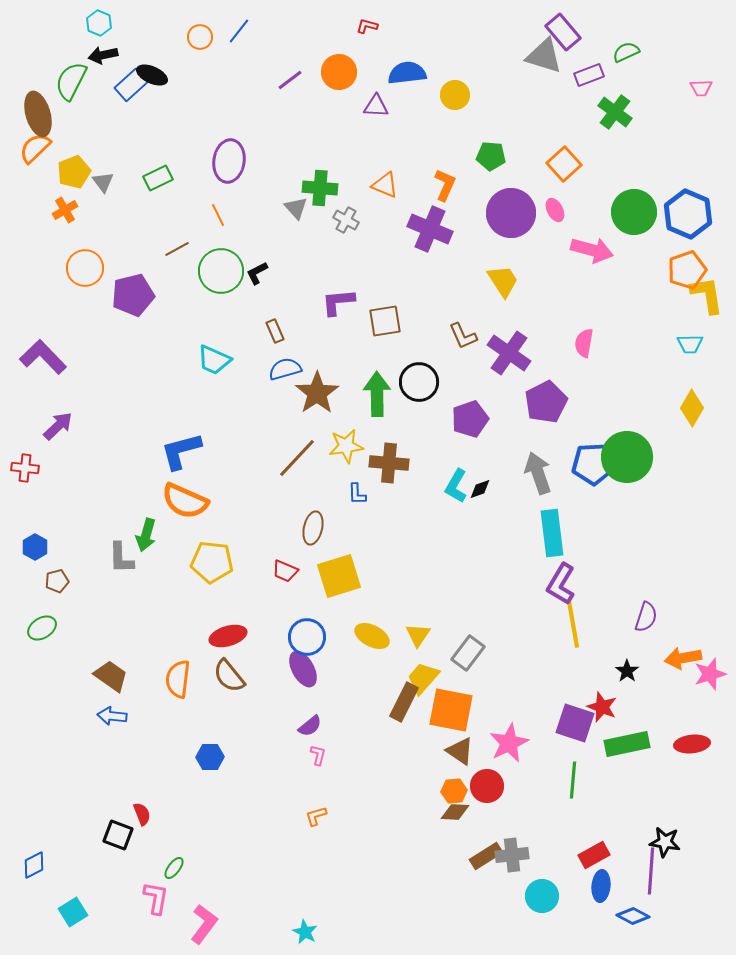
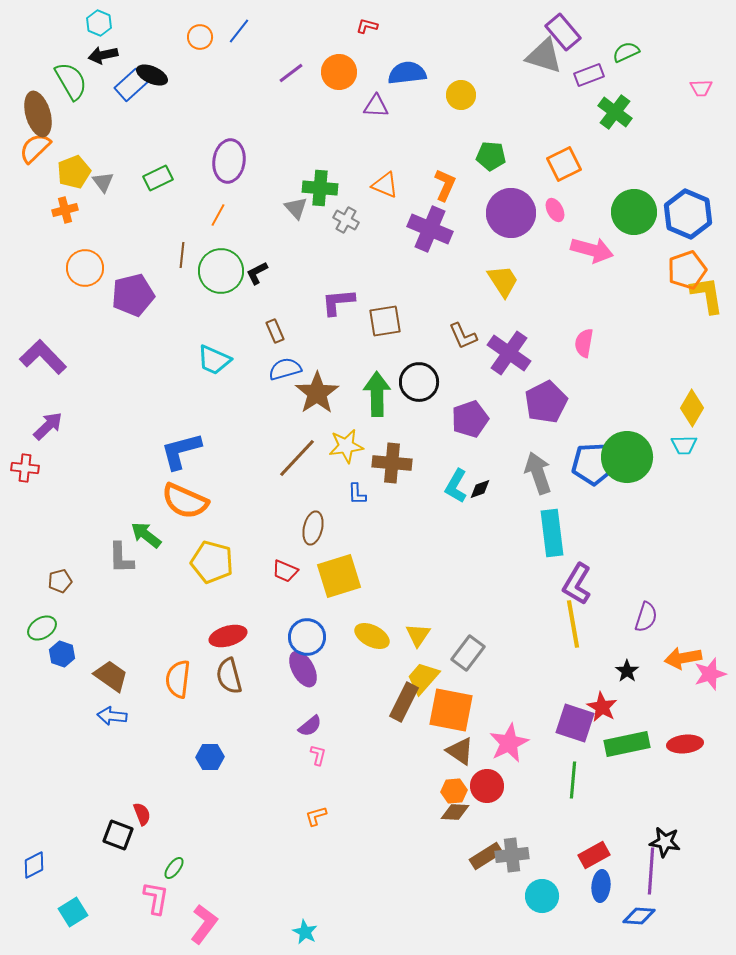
purple line at (290, 80): moved 1 px right, 7 px up
green semicircle at (71, 81): rotated 123 degrees clockwise
yellow circle at (455, 95): moved 6 px right
orange square at (564, 164): rotated 16 degrees clockwise
orange cross at (65, 210): rotated 15 degrees clockwise
orange line at (218, 215): rotated 55 degrees clockwise
brown line at (177, 249): moved 5 px right, 6 px down; rotated 55 degrees counterclockwise
cyan trapezoid at (690, 344): moved 6 px left, 101 px down
purple arrow at (58, 426): moved 10 px left
brown cross at (389, 463): moved 3 px right
green arrow at (146, 535): rotated 112 degrees clockwise
blue hexagon at (35, 547): moved 27 px right, 107 px down; rotated 10 degrees counterclockwise
yellow pentagon at (212, 562): rotated 9 degrees clockwise
brown pentagon at (57, 581): moved 3 px right
purple L-shape at (561, 584): moved 16 px right
brown semicircle at (229, 676): rotated 24 degrees clockwise
red star at (602, 707): rotated 8 degrees clockwise
red ellipse at (692, 744): moved 7 px left
blue diamond at (633, 916): moved 6 px right; rotated 24 degrees counterclockwise
